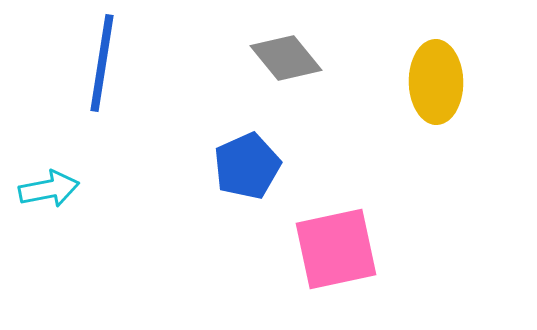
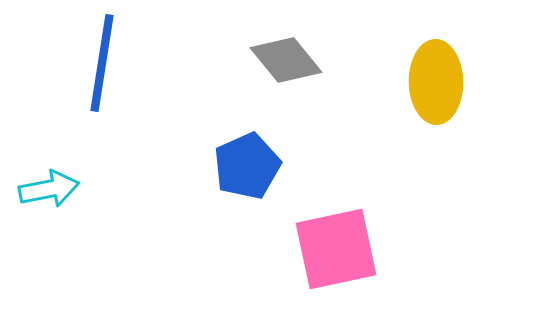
gray diamond: moved 2 px down
